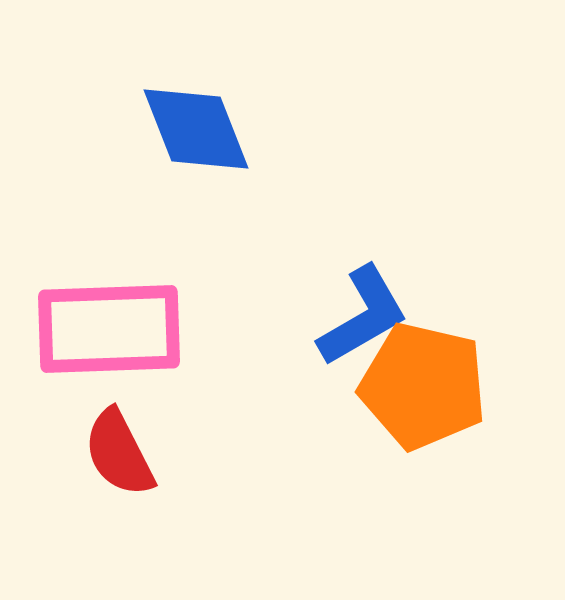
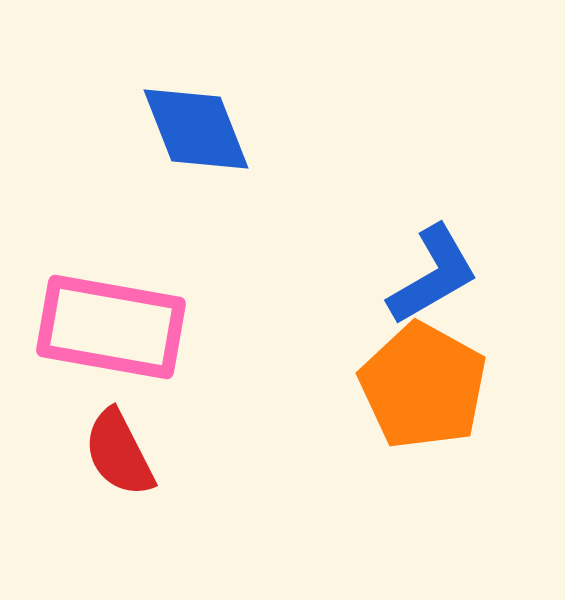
blue L-shape: moved 70 px right, 41 px up
pink rectangle: moved 2 px right, 2 px up; rotated 12 degrees clockwise
orange pentagon: rotated 16 degrees clockwise
